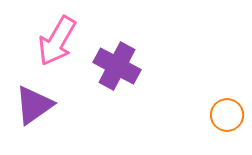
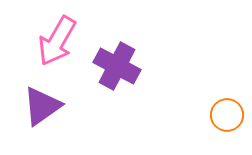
purple triangle: moved 8 px right, 1 px down
